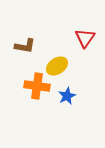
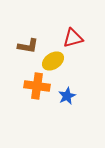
red triangle: moved 12 px left; rotated 40 degrees clockwise
brown L-shape: moved 3 px right
yellow ellipse: moved 4 px left, 5 px up
